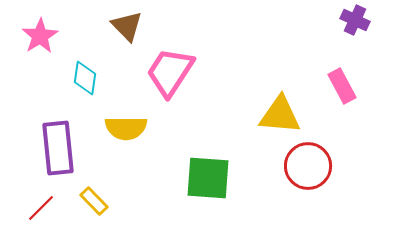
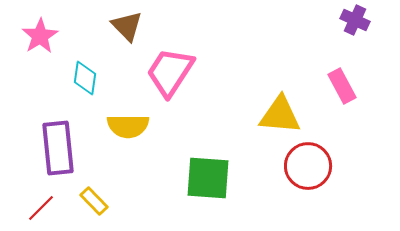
yellow semicircle: moved 2 px right, 2 px up
